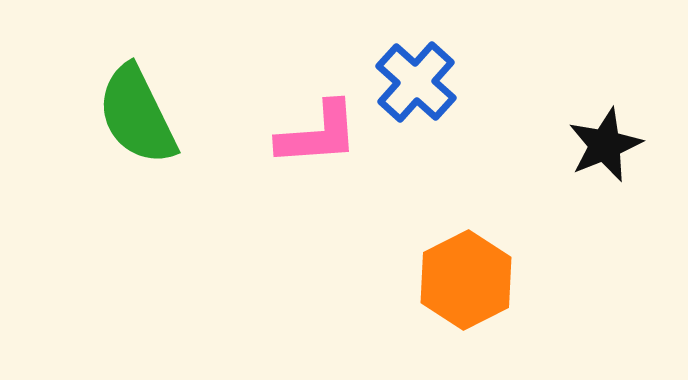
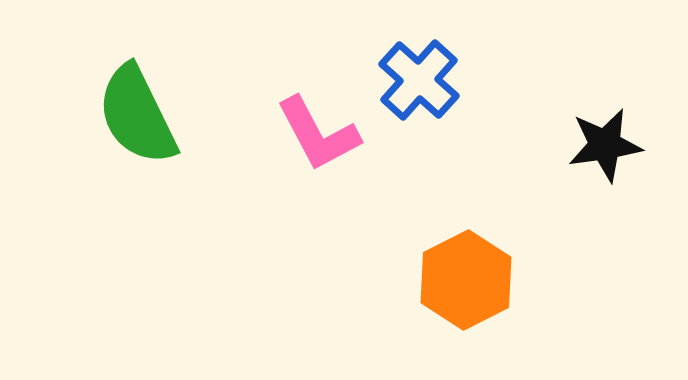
blue cross: moved 3 px right, 2 px up
pink L-shape: rotated 66 degrees clockwise
black star: rotated 14 degrees clockwise
